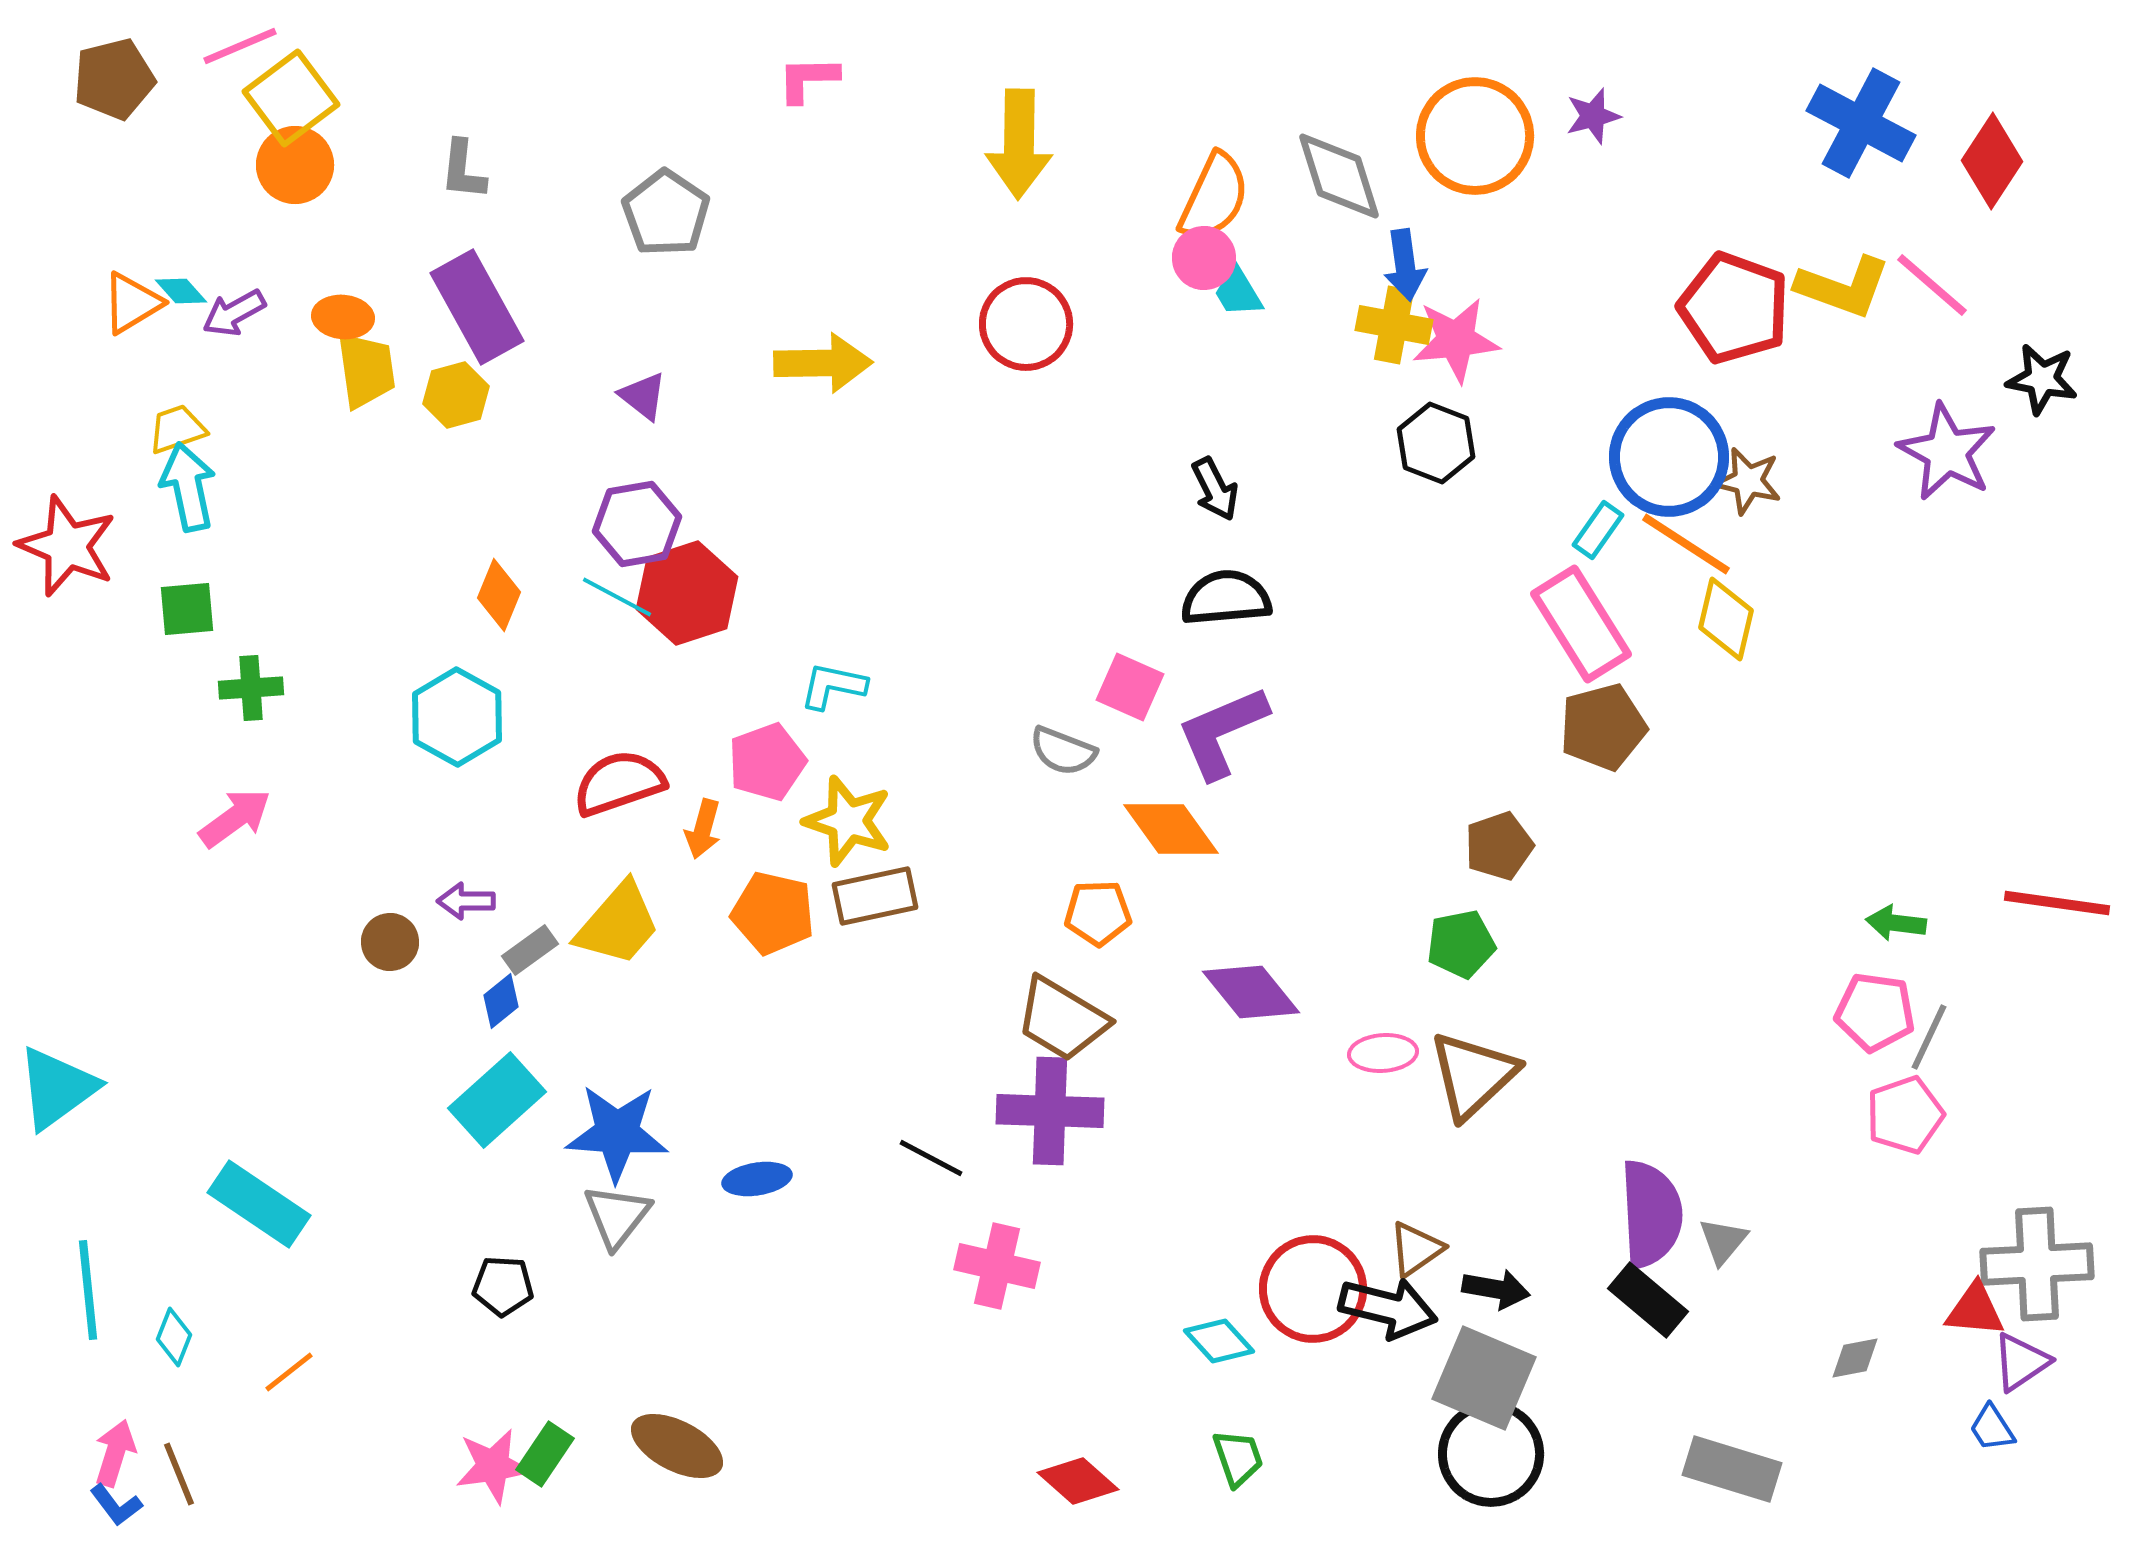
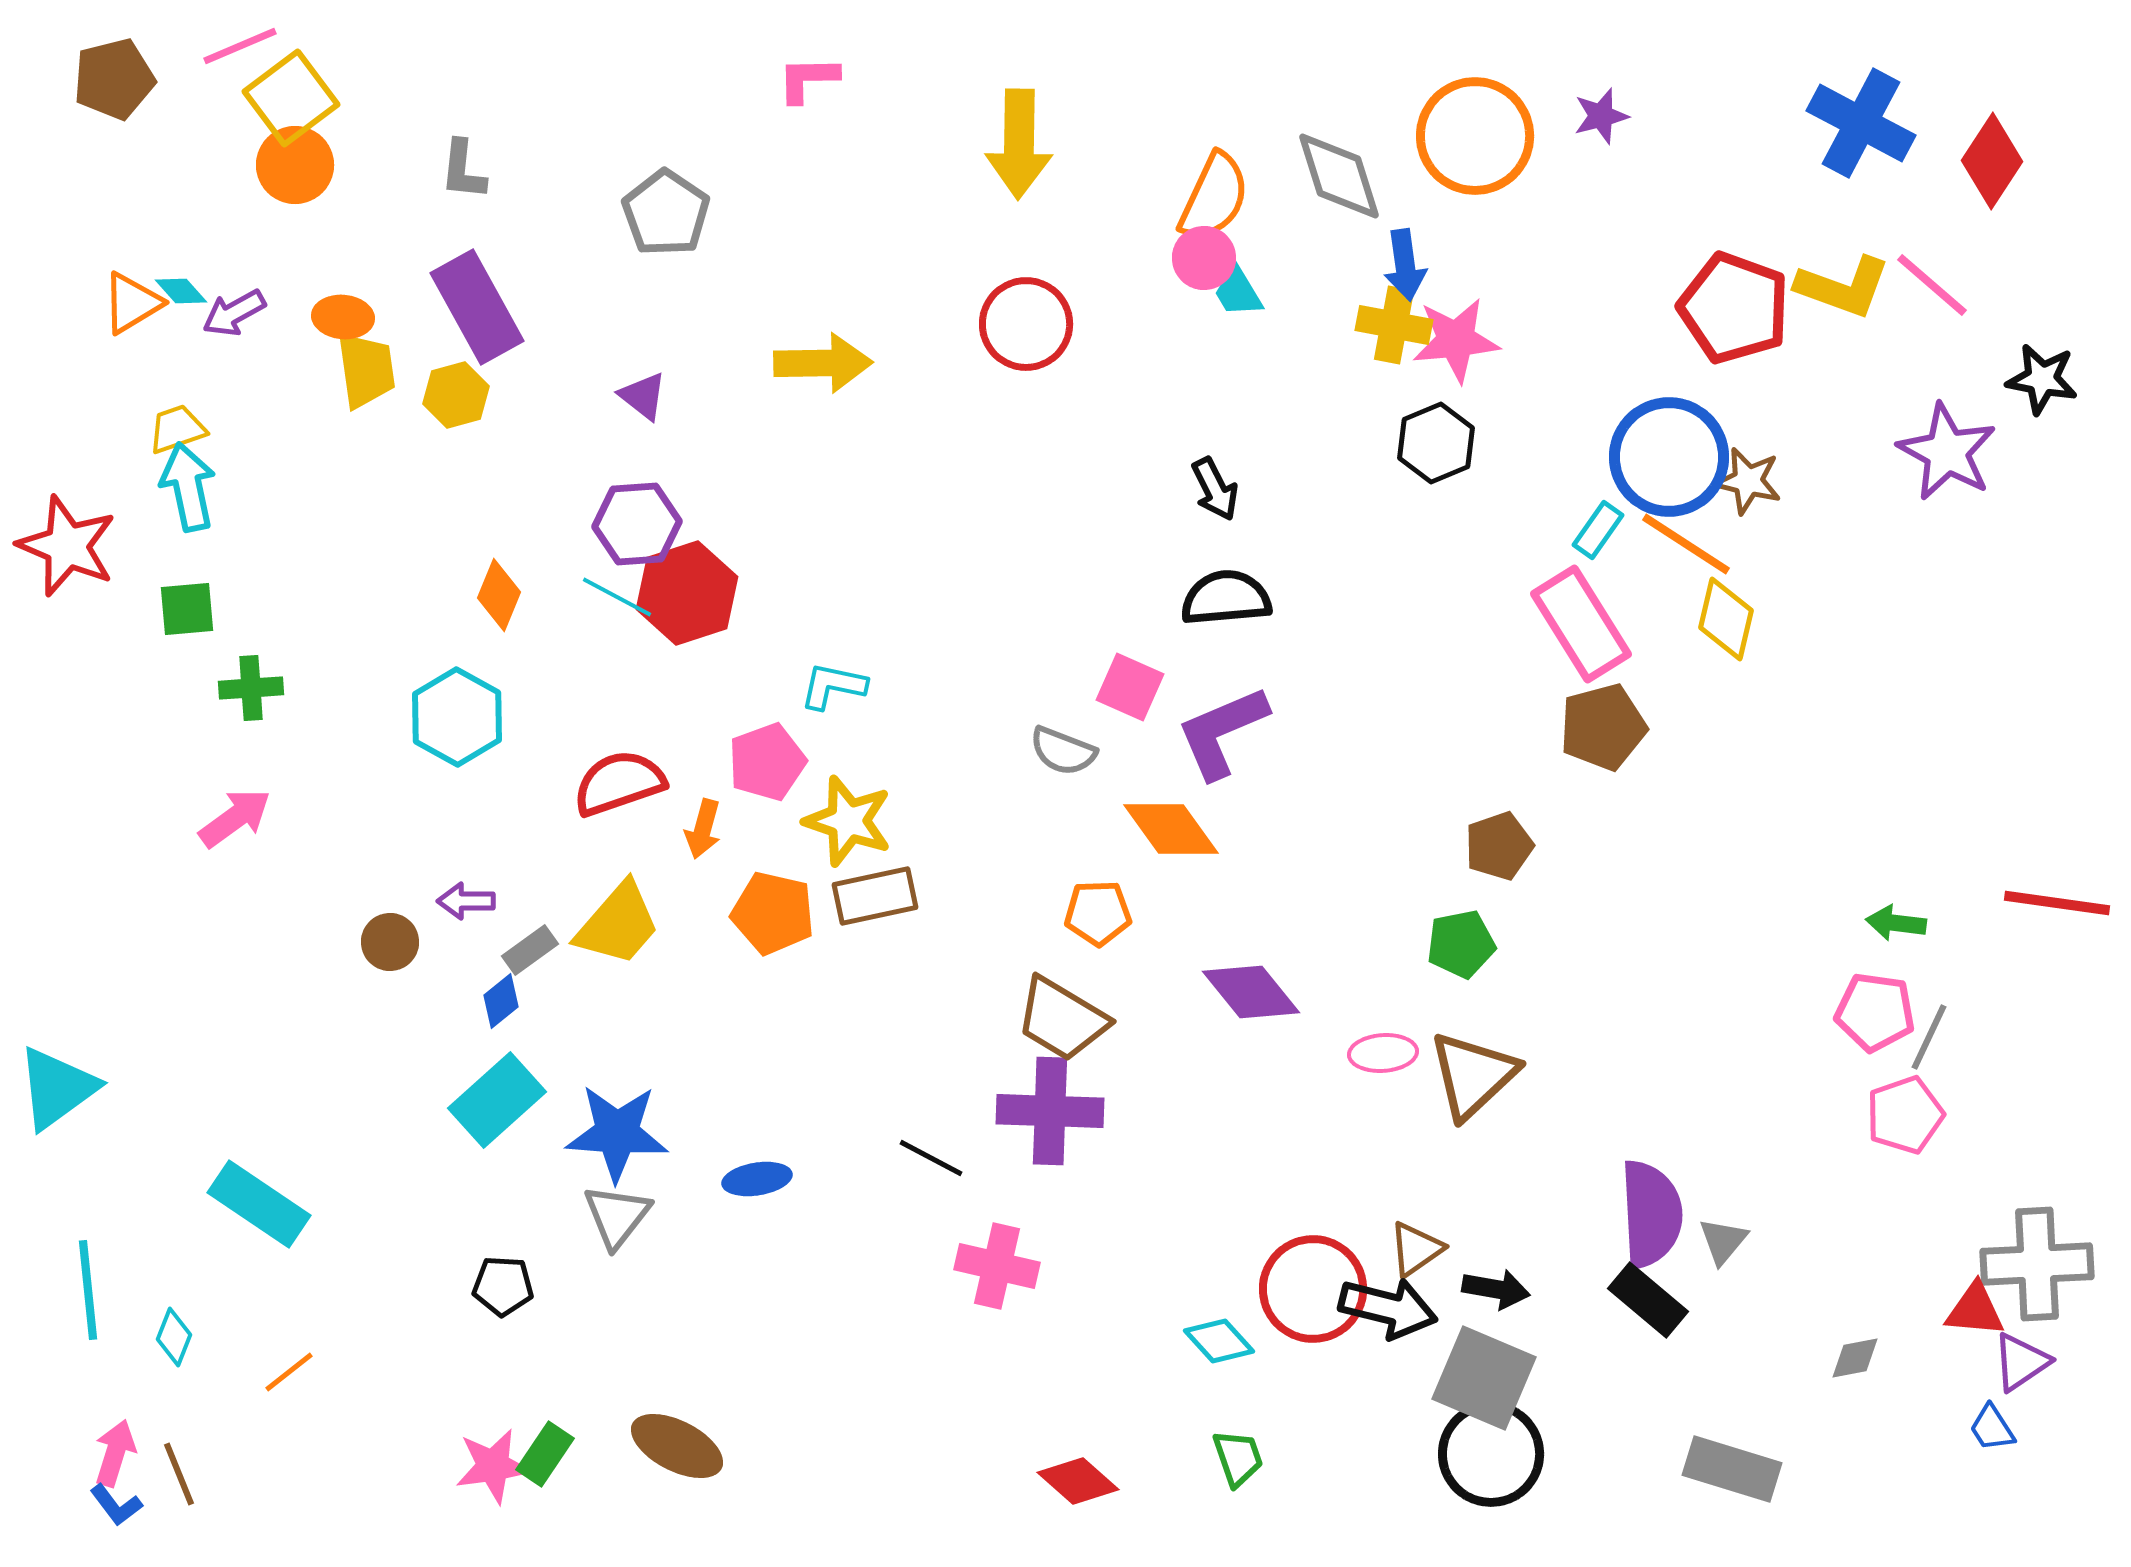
purple star at (1593, 116): moved 8 px right
black hexagon at (1436, 443): rotated 16 degrees clockwise
purple hexagon at (637, 524): rotated 6 degrees clockwise
